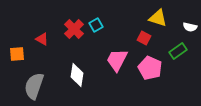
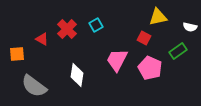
yellow triangle: moved 1 px up; rotated 30 degrees counterclockwise
red cross: moved 7 px left
gray semicircle: rotated 72 degrees counterclockwise
